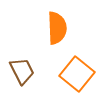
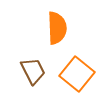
brown trapezoid: moved 11 px right
